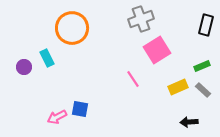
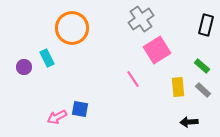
gray cross: rotated 15 degrees counterclockwise
green rectangle: rotated 63 degrees clockwise
yellow rectangle: rotated 72 degrees counterclockwise
